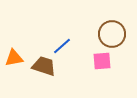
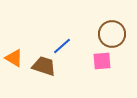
orange triangle: rotated 42 degrees clockwise
